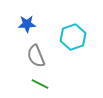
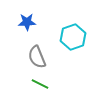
blue star: moved 2 px up
gray semicircle: moved 1 px right, 1 px down
